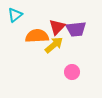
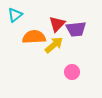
red triangle: moved 3 px up
orange semicircle: moved 3 px left, 1 px down
